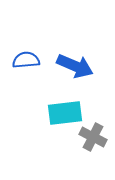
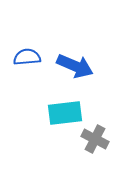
blue semicircle: moved 1 px right, 3 px up
gray cross: moved 2 px right, 2 px down
